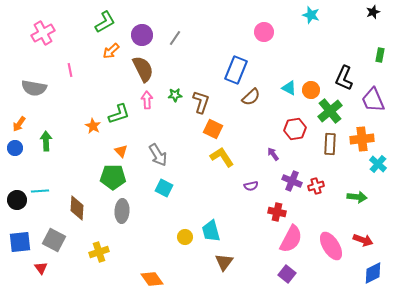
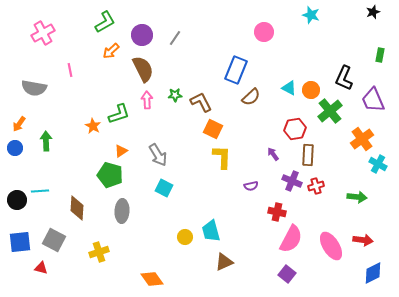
brown L-shape at (201, 102): rotated 45 degrees counterclockwise
orange cross at (362, 139): rotated 30 degrees counterclockwise
brown rectangle at (330, 144): moved 22 px left, 11 px down
orange triangle at (121, 151): rotated 40 degrees clockwise
yellow L-shape at (222, 157): rotated 35 degrees clockwise
cyan cross at (378, 164): rotated 12 degrees counterclockwise
green pentagon at (113, 177): moved 3 px left, 2 px up; rotated 15 degrees clockwise
red arrow at (363, 240): rotated 12 degrees counterclockwise
brown triangle at (224, 262): rotated 30 degrees clockwise
red triangle at (41, 268): rotated 40 degrees counterclockwise
